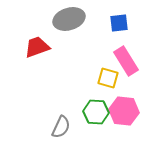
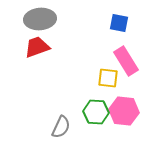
gray ellipse: moved 29 px left; rotated 12 degrees clockwise
blue square: rotated 18 degrees clockwise
yellow square: rotated 10 degrees counterclockwise
